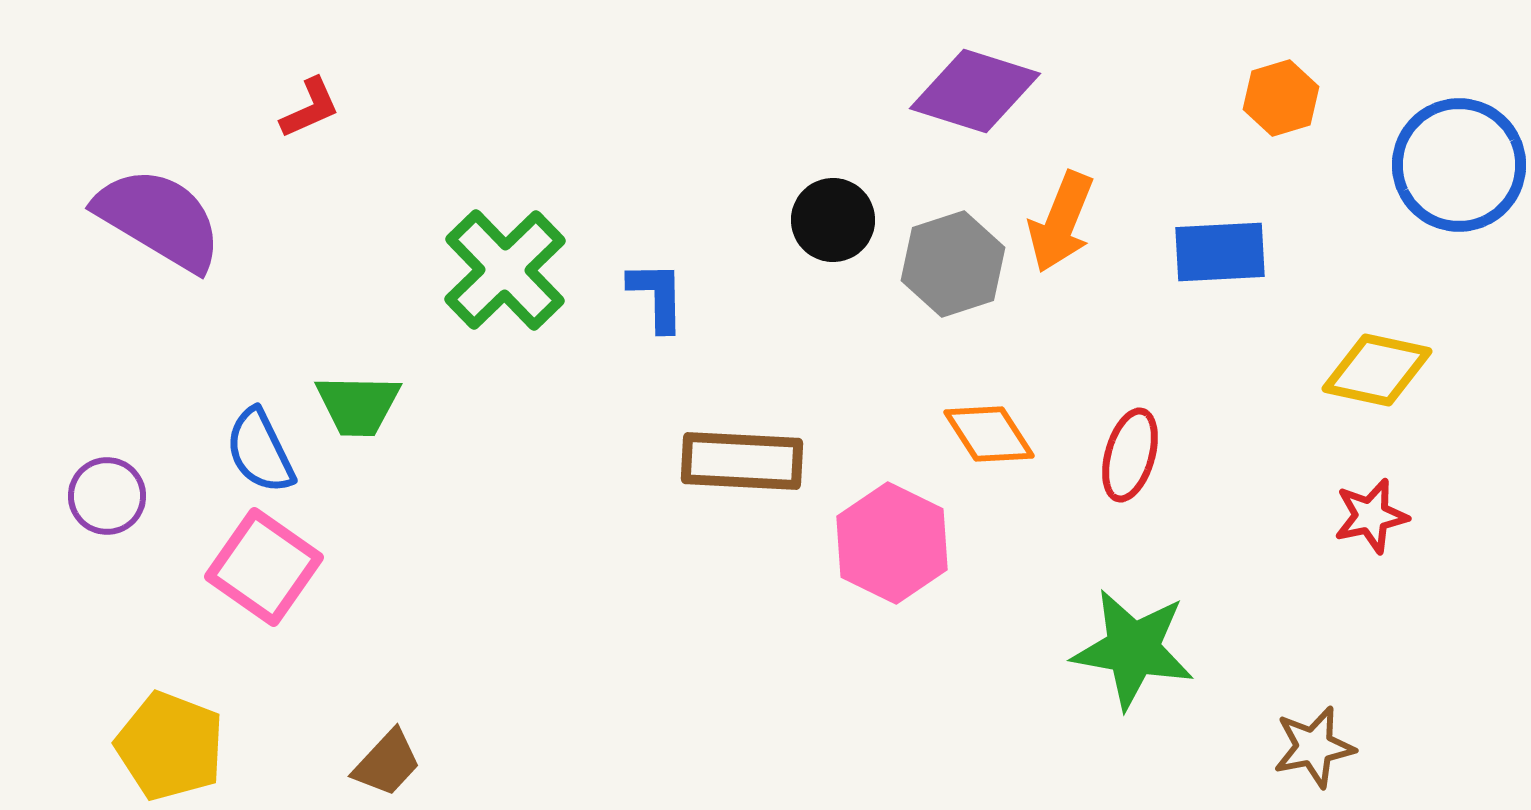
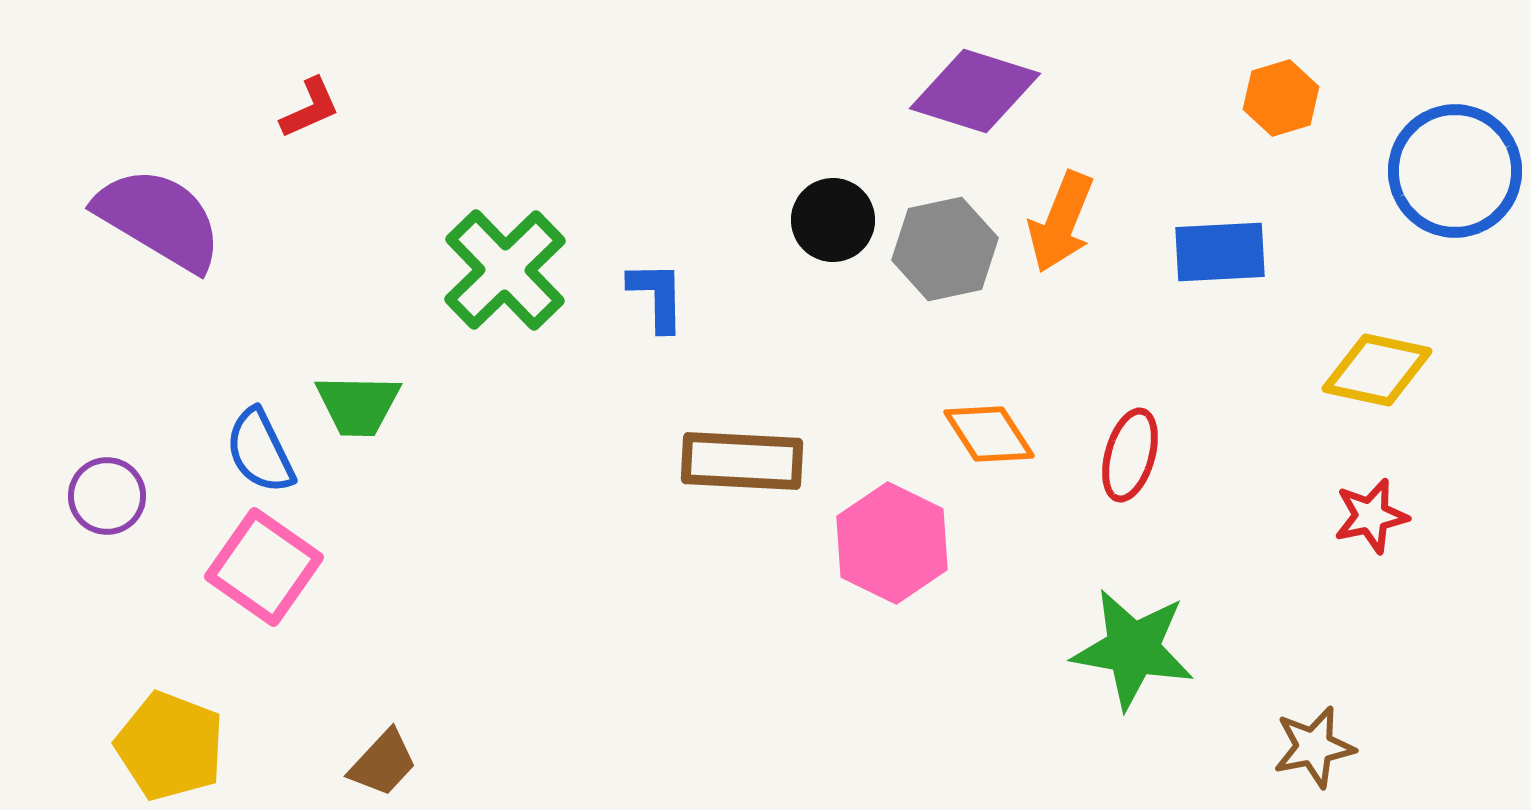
blue circle: moved 4 px left, 6 px down
gray hexagon: moved 8 px left, 15 px up; rotated 6 degrees clockwise
brown trapezoid: moved 4 px left
